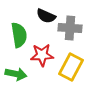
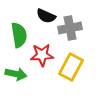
gray cross: rotated 15 degrees counterclockwise
